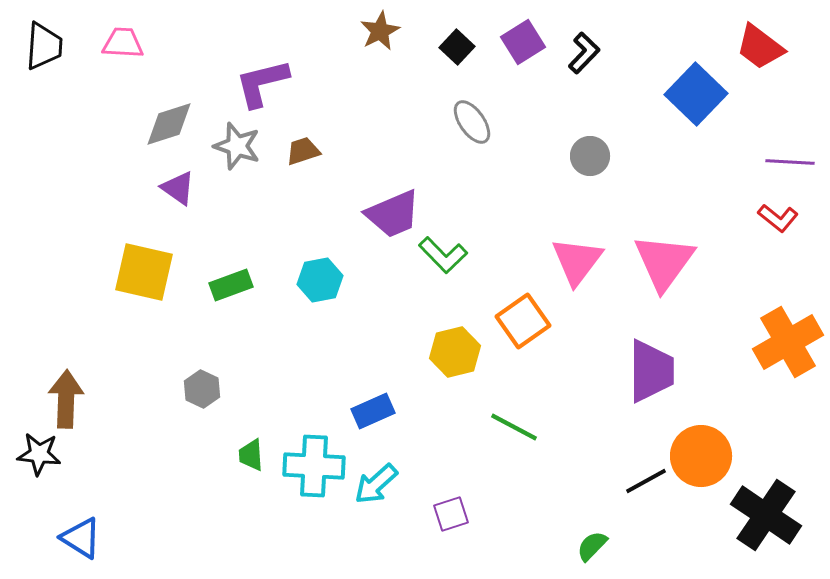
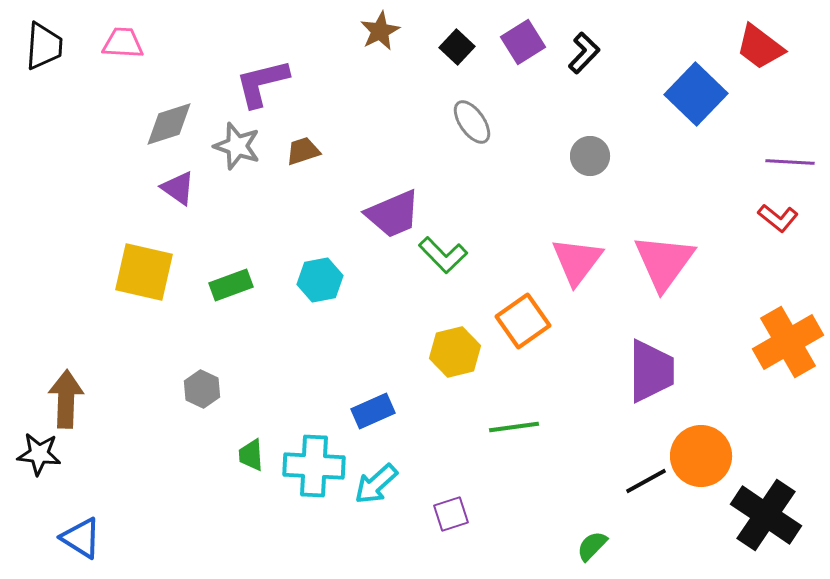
green line at (514, 427): rotated 36 degrees counterclockwise
